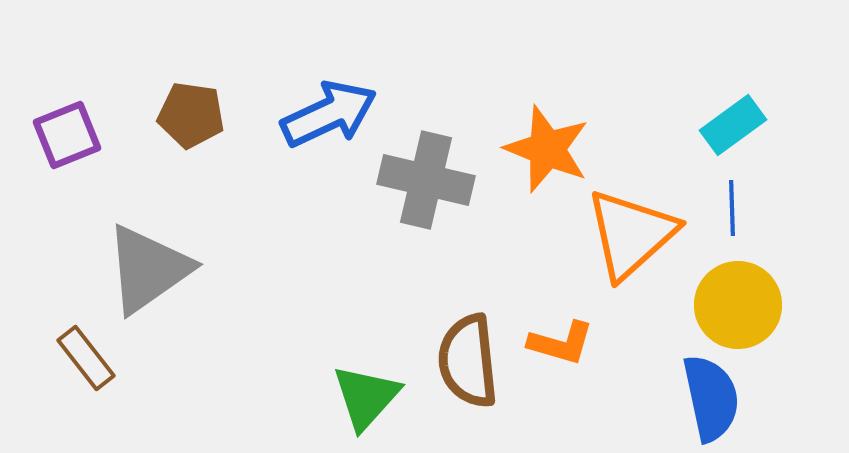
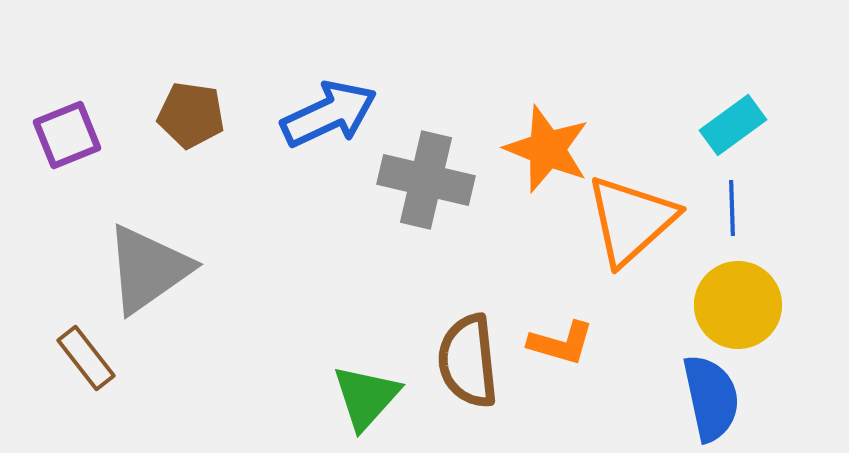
orange triangle: moved 14 px up
